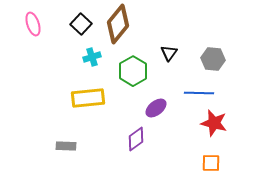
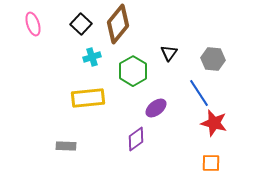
blue line: rotated 56 degrees clockwise
